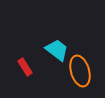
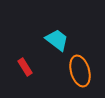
cyan trapezoid: moved 10 px up
